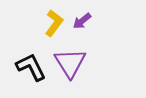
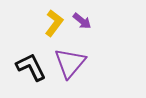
purple arrow: rotated 102 degrees counterclockwise
purple triangle: rotated 12 degrees clockwise
